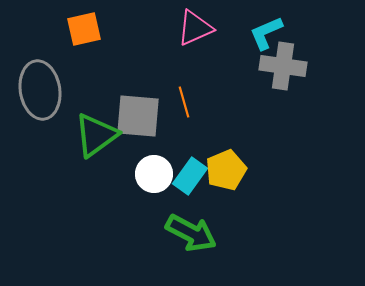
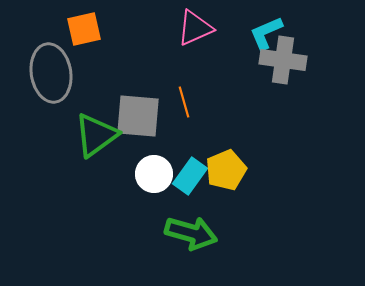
gray cross: moved 6 px up
gray ellipse: moved 11 px right, 17 px up
green arrow: rotated 12 degrees counterclockwise
